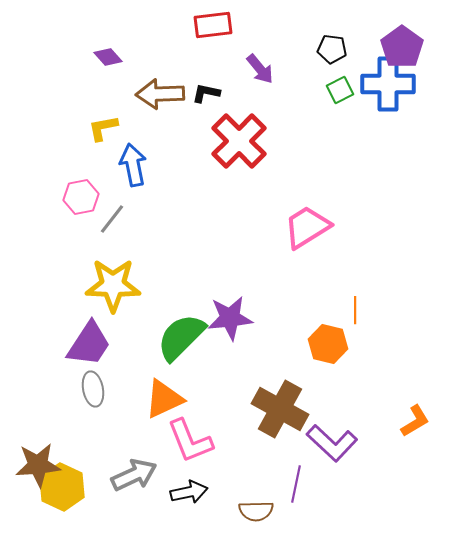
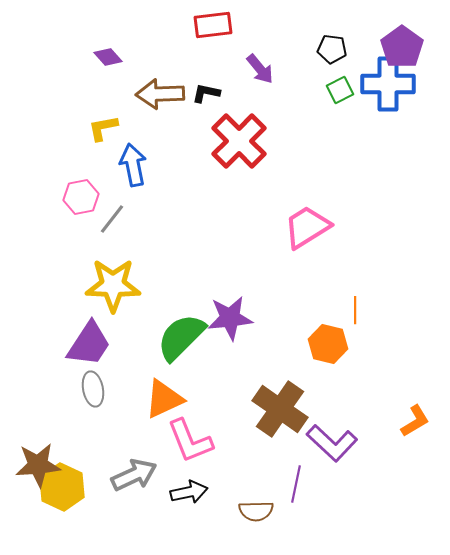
brown cross: rotated 6 degrees clockwise
